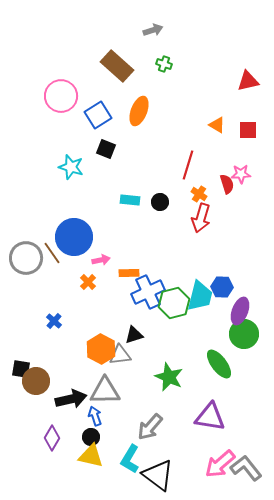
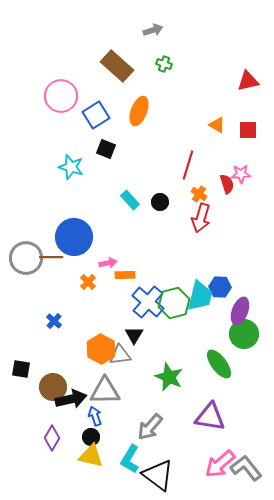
blue square at (98, 115): moved 2 px left
cyan rectangle at (130, 200): rotated 42 degrees clockwise
brown line at (52, 253): moved 1 px left, 4 px down; rotated 55 degrees counterclockwise
pink arrow at (101, 260): moved 7 px right, 3 px down
orange rectangle at (129, 273): moved 4 px left, 2 px down
blue hexagon at (222, 287): moved 2 px left
blue cross at (148, 292): moved 10 px down; rotated 24 degrees counterclockwise
black triangle at (134, 335): rotated 42 degrees counterclockwise
brown circle at (36, 381): moved 17 px right, 6 px down
